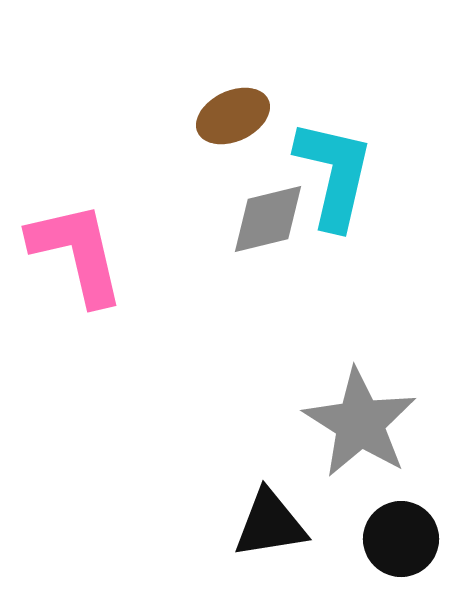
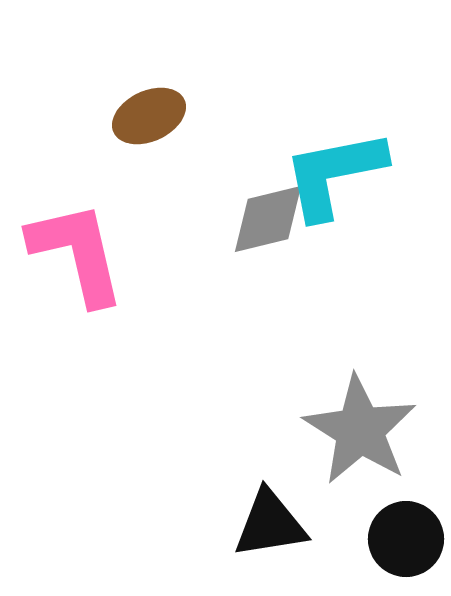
brown ellipse: moved 84 px left
cyan L-shape: rotated 114 degrees counterclockwise
gray star: moved 7 px down
black circle: moved 5 px right
